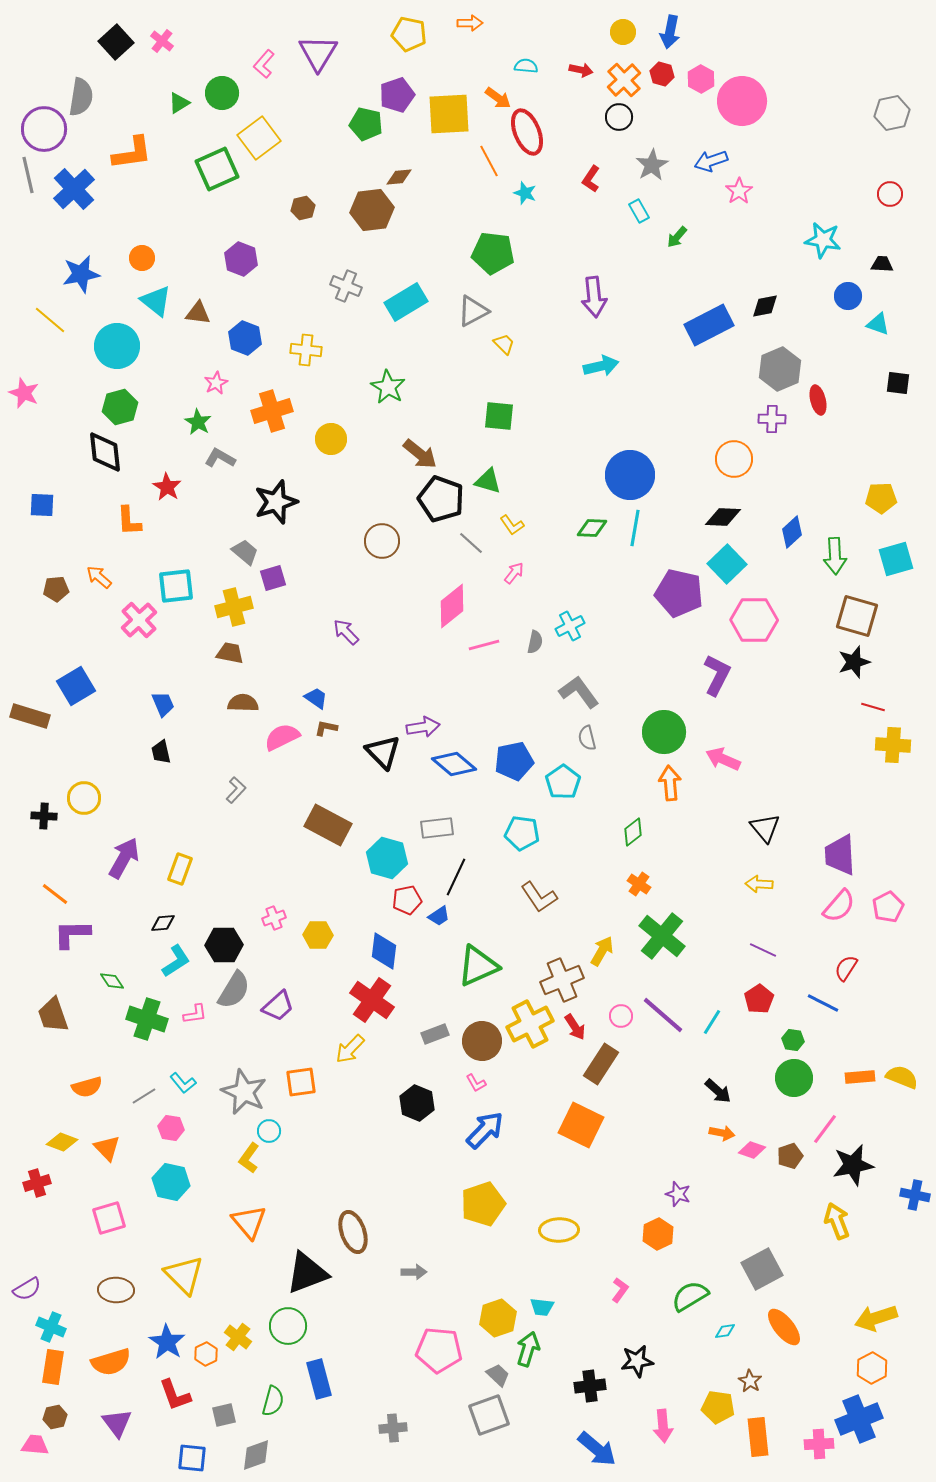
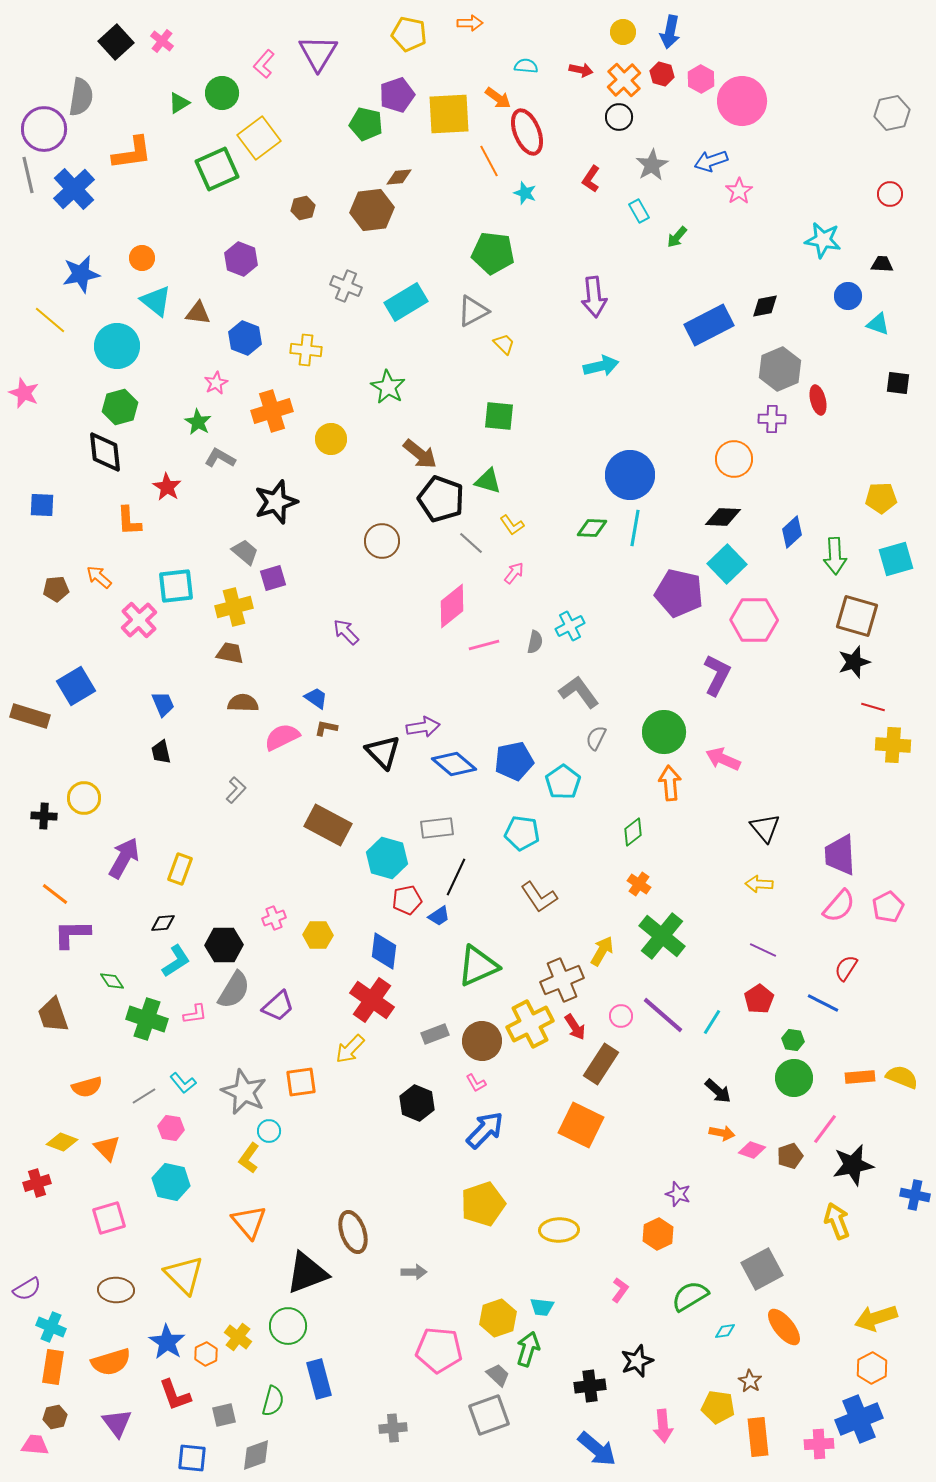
gray semicircle at (587, 738): moved 9 px right; rotated 40 degrees clockwise
black star at (637, 1361): rotated 12 degrees counterclockwise
